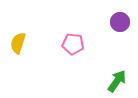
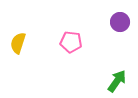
pink pentagon: moved 2 px left, 2 px up
